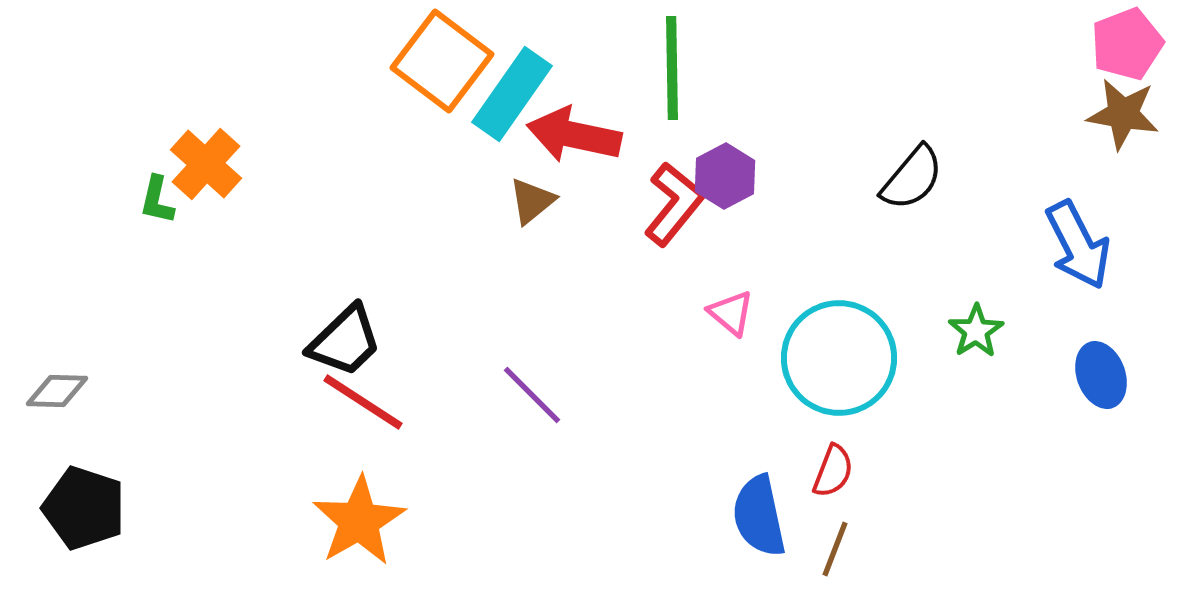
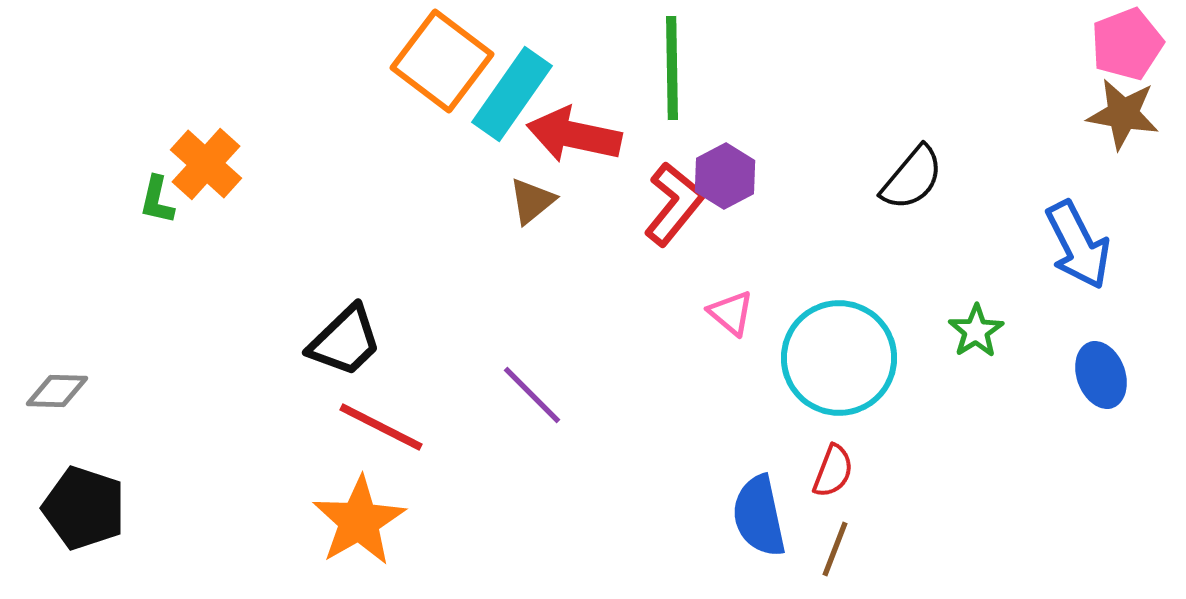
red line: moved 18 px right, 25 px down; rotated 6 degrees counterclockwise
